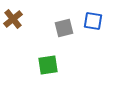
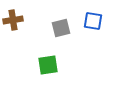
brown cross: moved 1 px down; rotated 30 degrees clockwise
gray square: moved 3 px left
